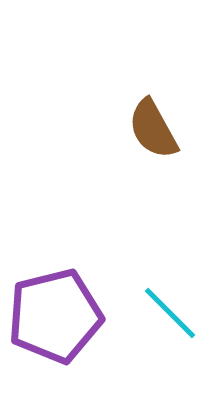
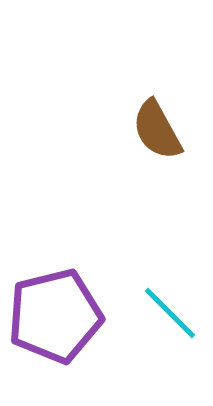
brown semicircle: moved 4 px right, 1 px down
